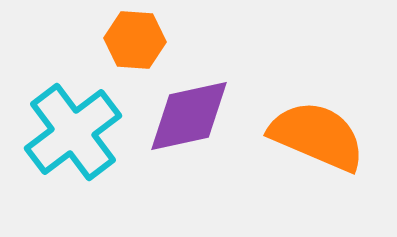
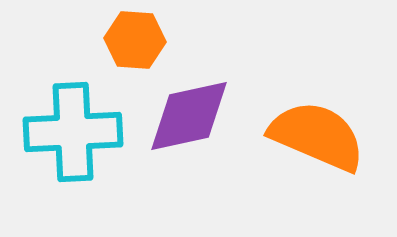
cyan cross: rotated 34 degrees clockwise
